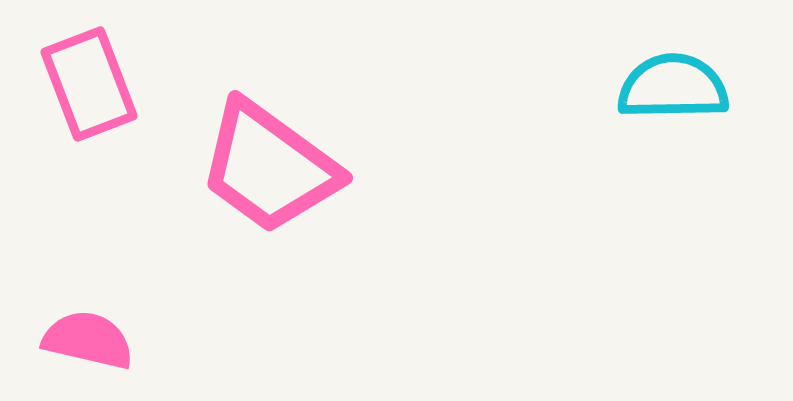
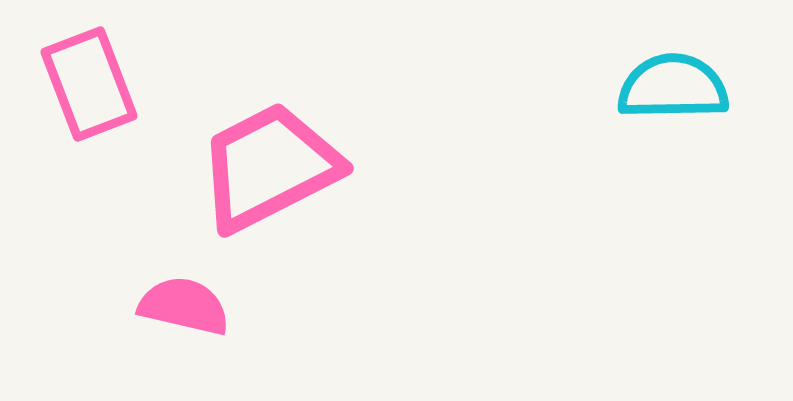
pink trapezoid: rotated 117 degrees clockwise
pink semicircle: moved 96 px right, 34 px up
